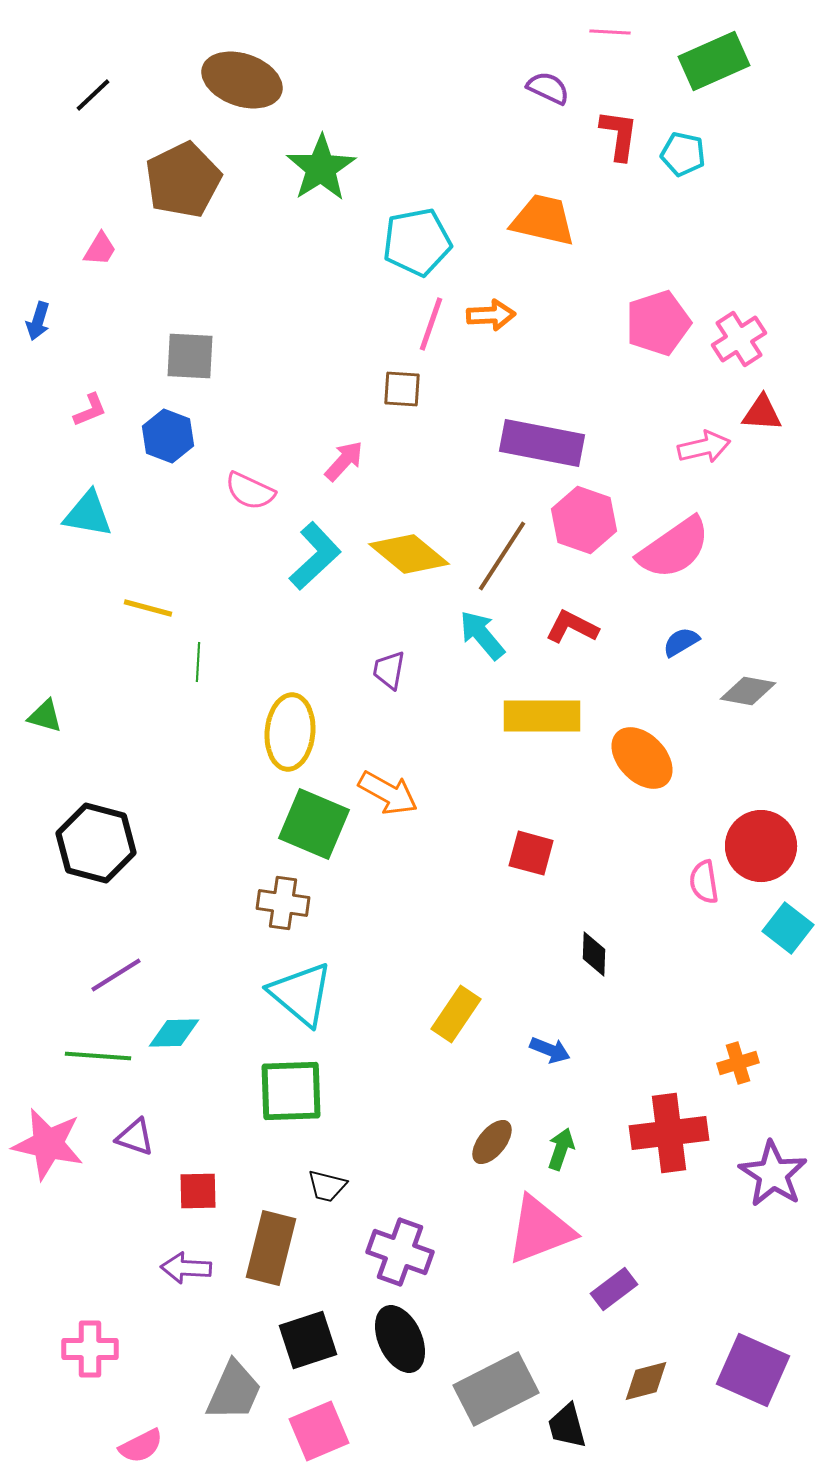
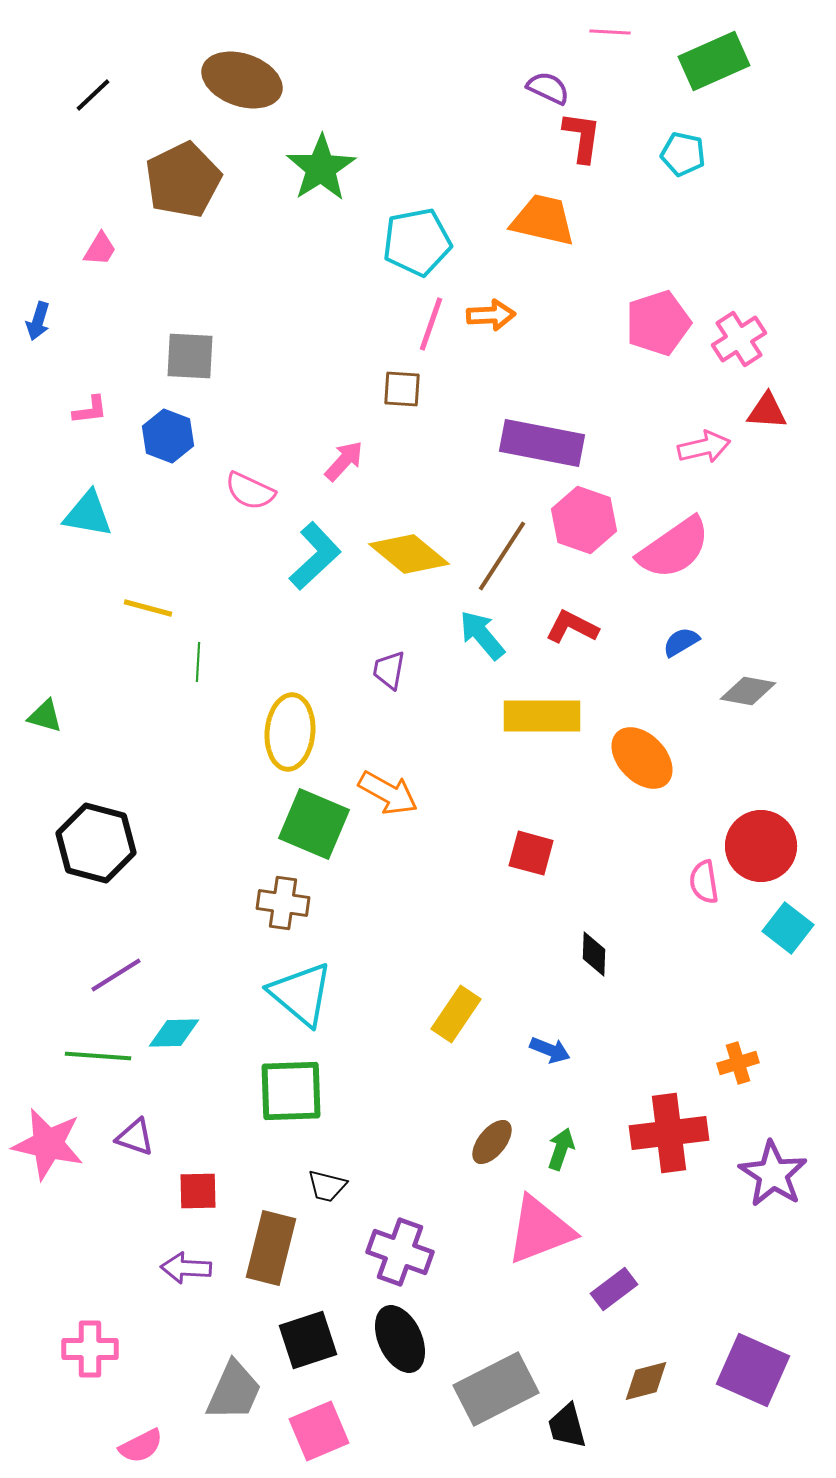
red L-shape at (619, 135): moved 37 px left, 2 px down
pink L-shape at (90, 410): rotated 15 degrees clockwise
red triangle at (762, 413): moved 5 px right, 2 px up
